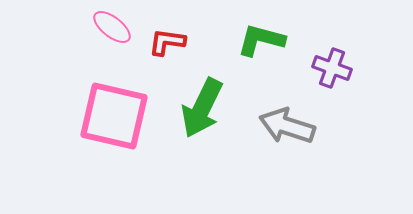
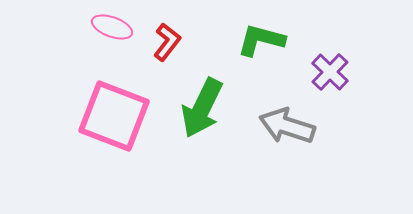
pink ellipse: rotated 18 degrees counterclockwise
red L-shape: rotated 120 degrees clockwise
purple cross: moved 2 px left, 4 px down; rotated 24 degrees clockwise
pink square: rotated 8 degrees clockwise
